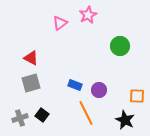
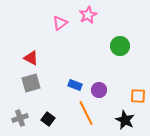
orange square: moved 1 px right
black square: moved 6 px right, 4 px down
